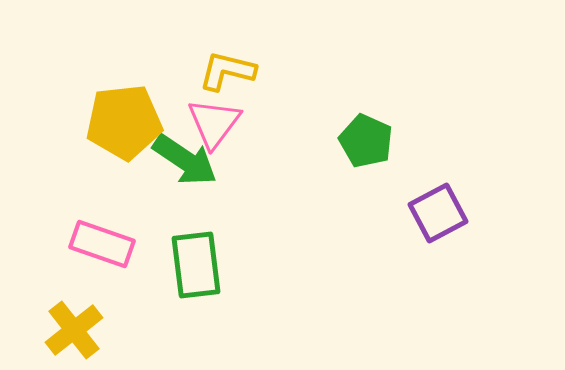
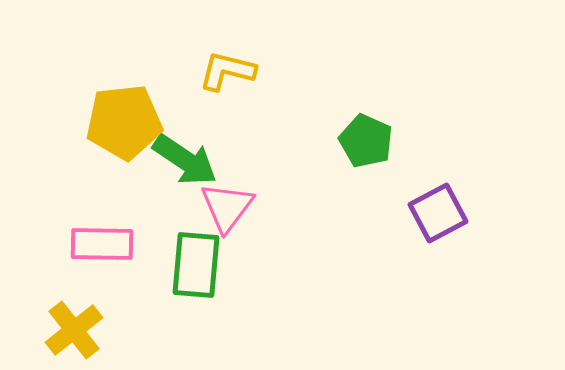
pink triangle: moved 13 px right, 84 px down
pink rectangle: rotated 18 degrees counterclockwise
green rectangle: rotated 12 degrees clockwise
